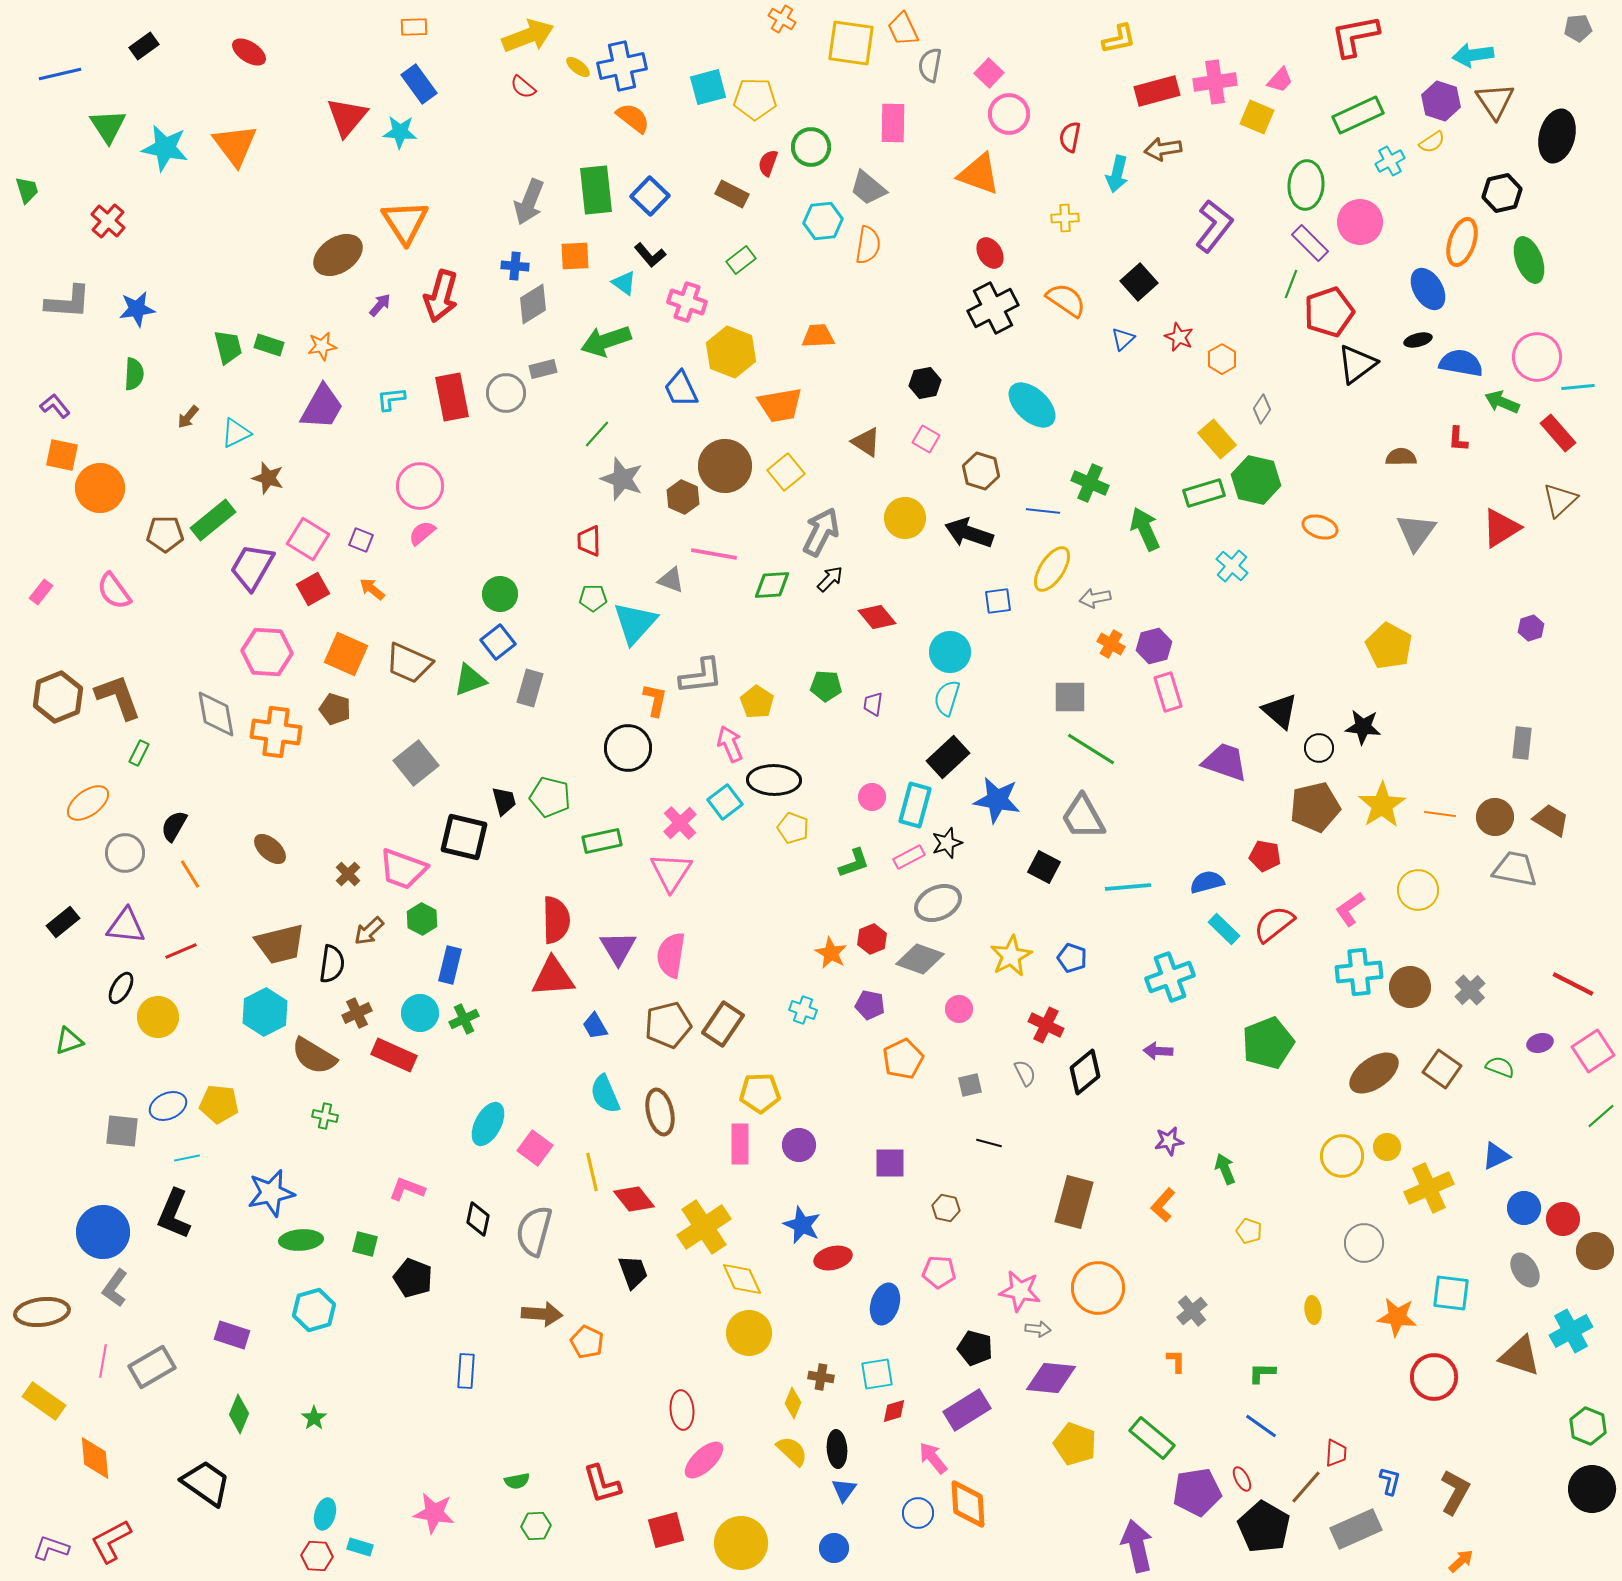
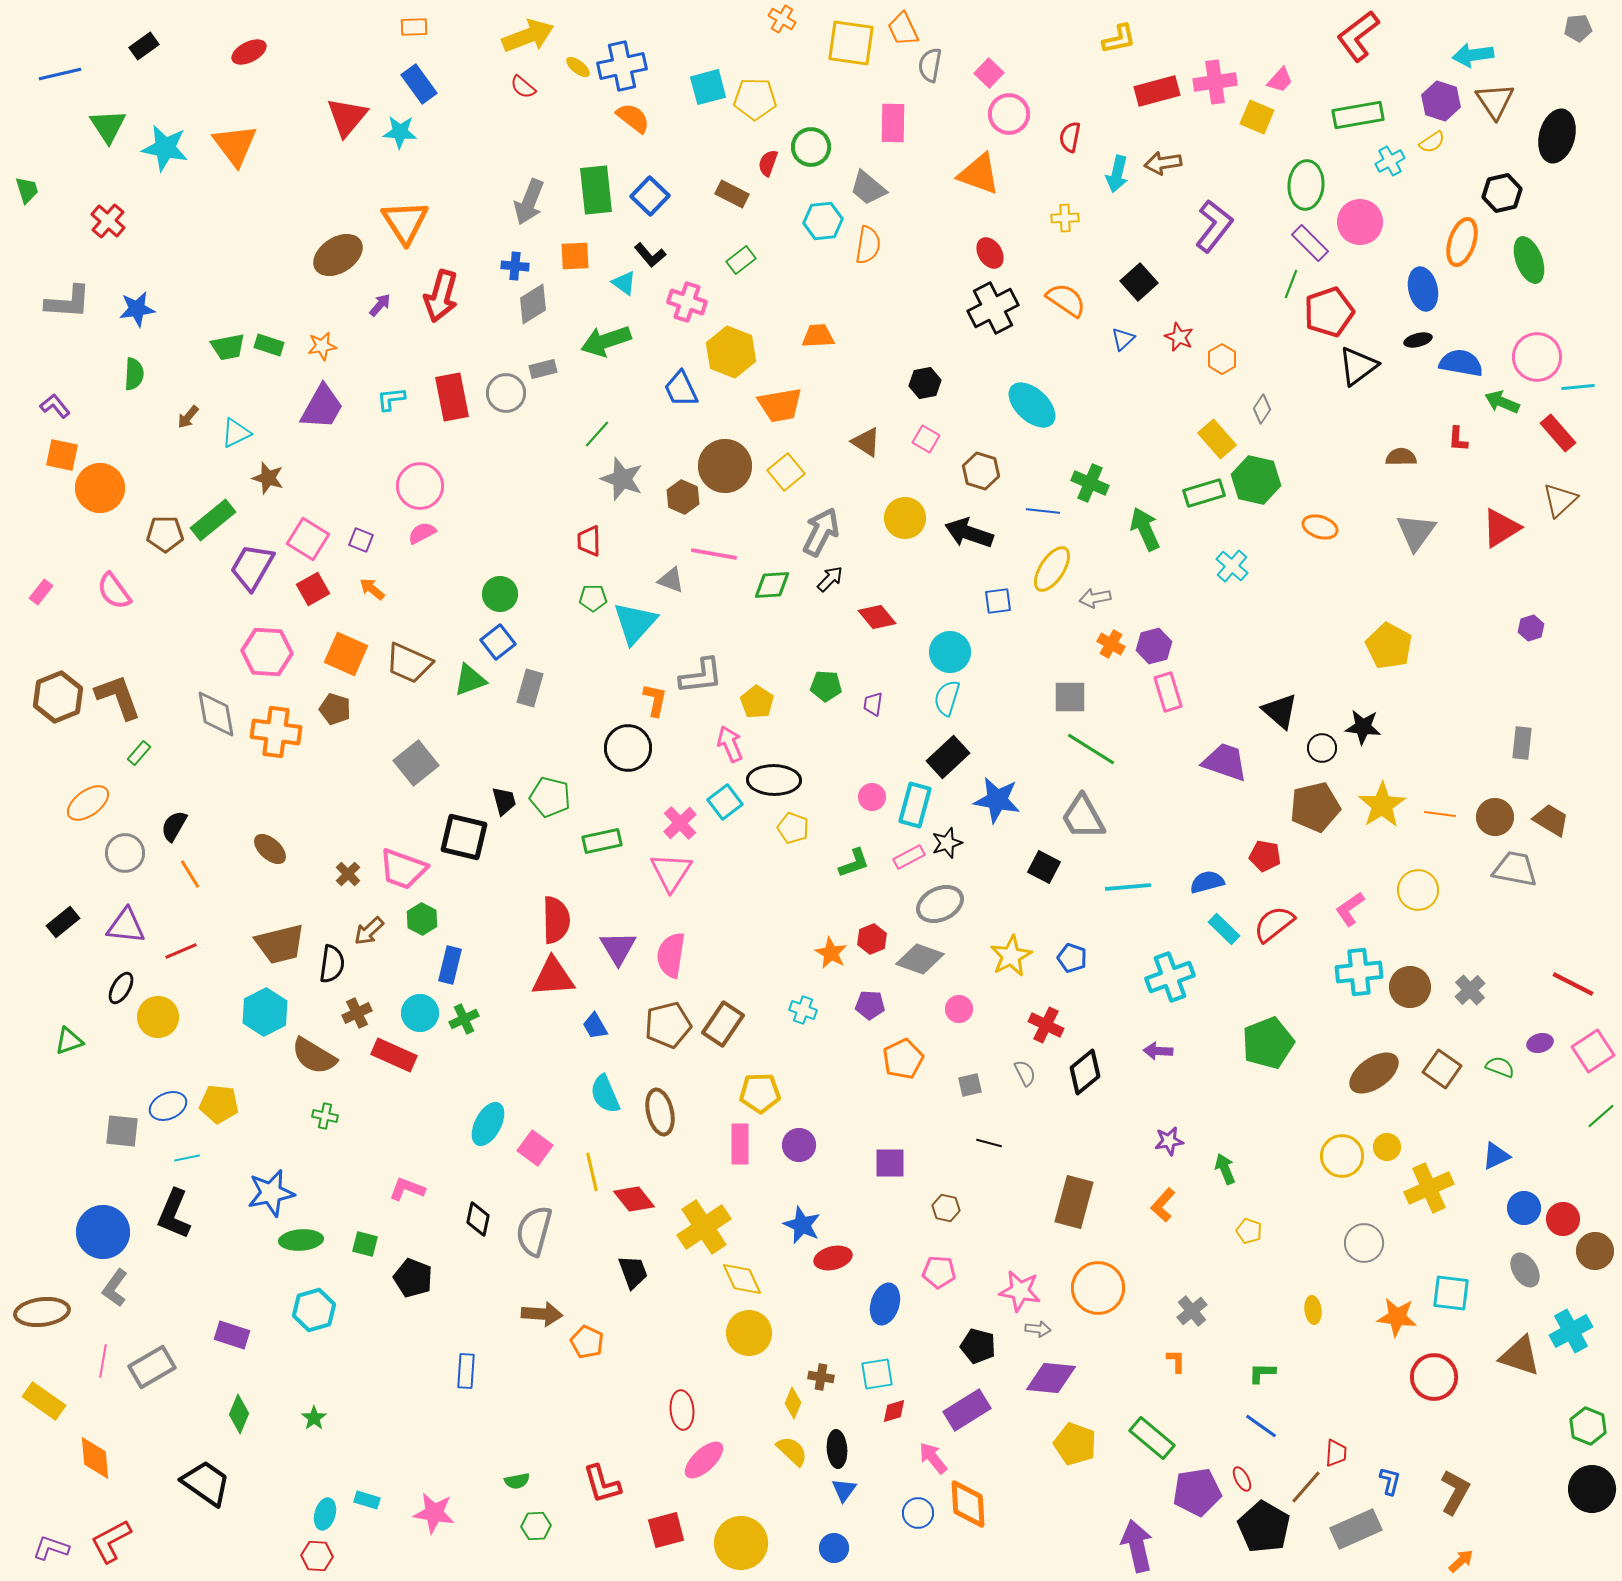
red L-shape at (1355, 36): moved 3 px right; rotated 26 degrees counterclockwise
red ellipse at (249, 52): rotated 60 degrees counterclockwise
green rectangle at (1358, 115): rotated 15 degrees clockwise
brown arrow at (1163, 149): moved 14 px down
blue ellipse at (1428, 289): moved 5 px left; rotated 18 degrees clockwise
green trapezoid at (228, 347): rotated 93 degrees clockwise
black triangle at (1357, 364): moved 1 px right, 2 px down
pink semicircle at (422, 533): rotated 12 degrees clockwise
black circle at (1319, 748): moved 3 px right
green rectangle at (139, 753): rotated 15 degrees clockwise
gray ellipse at (938, 903): moved 2 px right, 1 px down
purple pentagon at (870, 1005): rotated 8 degrees counterclockwise
black pentagon at (975, 1348): moved 3 px right, 2 px up
cyan rectangle at (360, 1547): moved 7 px right, 47 px up
